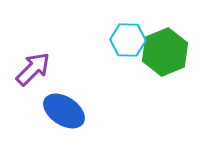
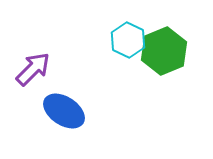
cyan hexagon: rotated 24 degrees clockwise
green hexagon: moved 1 px left, 1 px up
